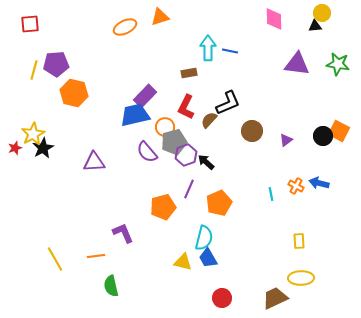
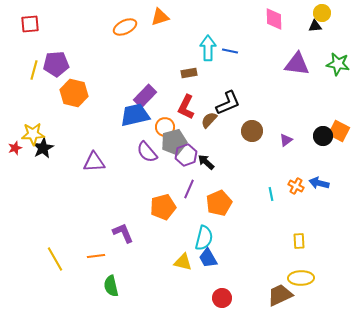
yellow star at (33, 134): rotated 25 degrees clockwise
brown trapezoid at (275, 298): moved 5 px right, 3 px up
